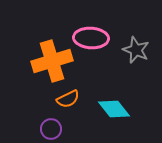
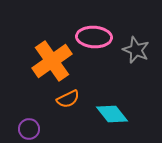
pink ellipse: moved 3 px right, 1 px up
orange cross: rotated 18 degrees counterclockwise
cyan diamond: moved 2 px left, 5 px down
purple circle: moved 22 px left
